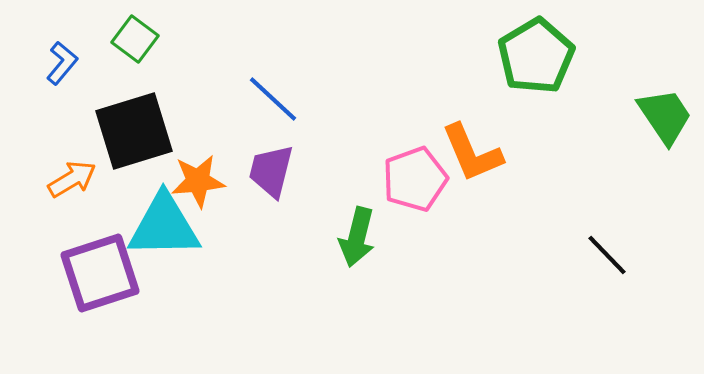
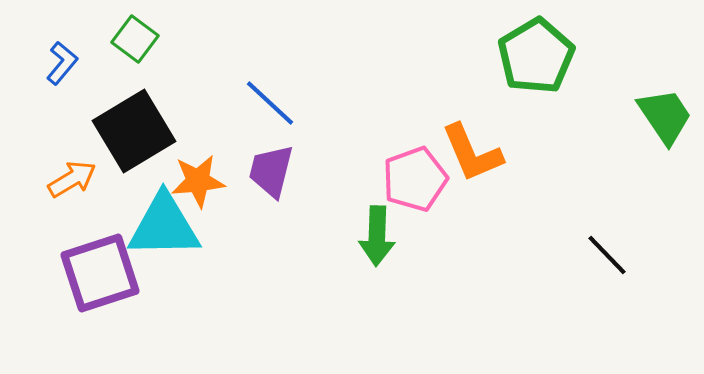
blue line: moved 3 px left, 4 px down
black square: rotated 14 degrees counterclockwise
green arrow: moved 20 px right, 1 px up; rotated 12 degrees counterclockwise
